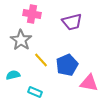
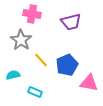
purple trapezoid: moved 1 px left
